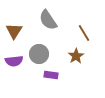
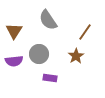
brown line: moved 1 px right, 1 px up; rotated 66 degrees clockwise
purple rectangle: moved 1 px left, 3 px down
